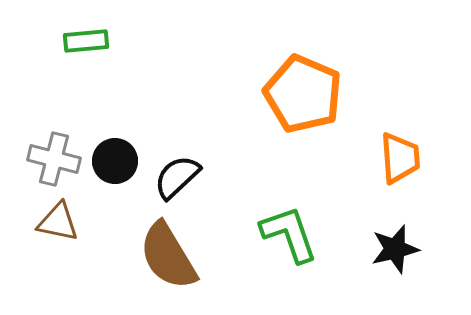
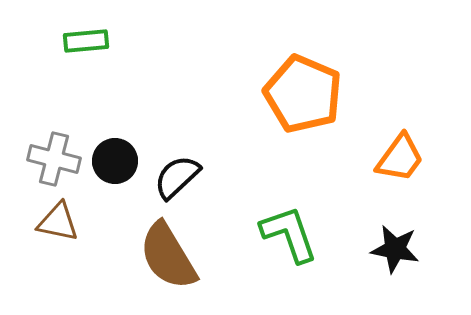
orange trapezoid: rotated 40 degrees clockwise
black star: rotated 24 degrees clockwise
